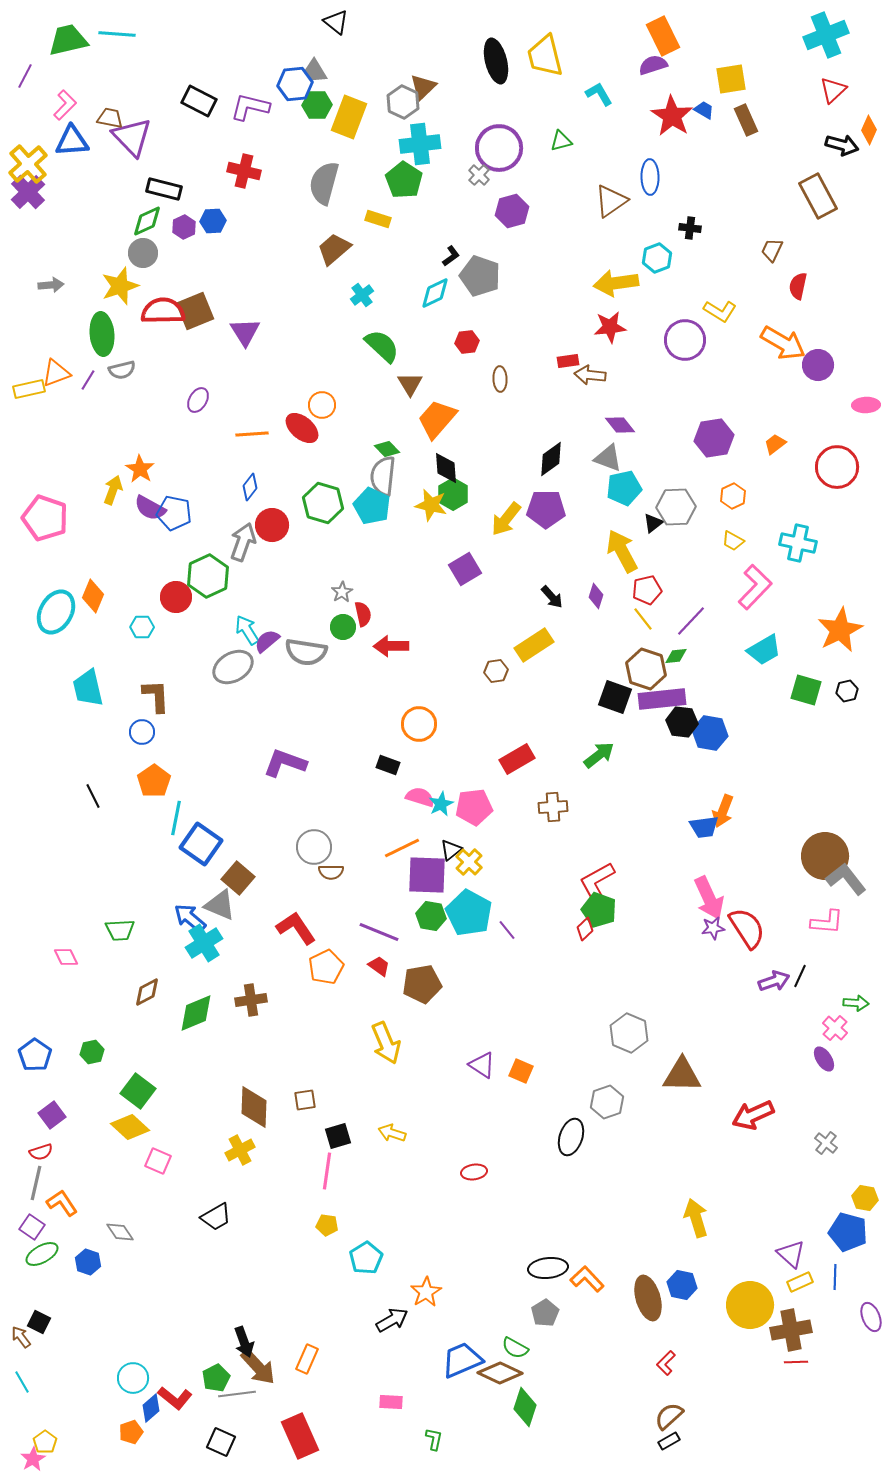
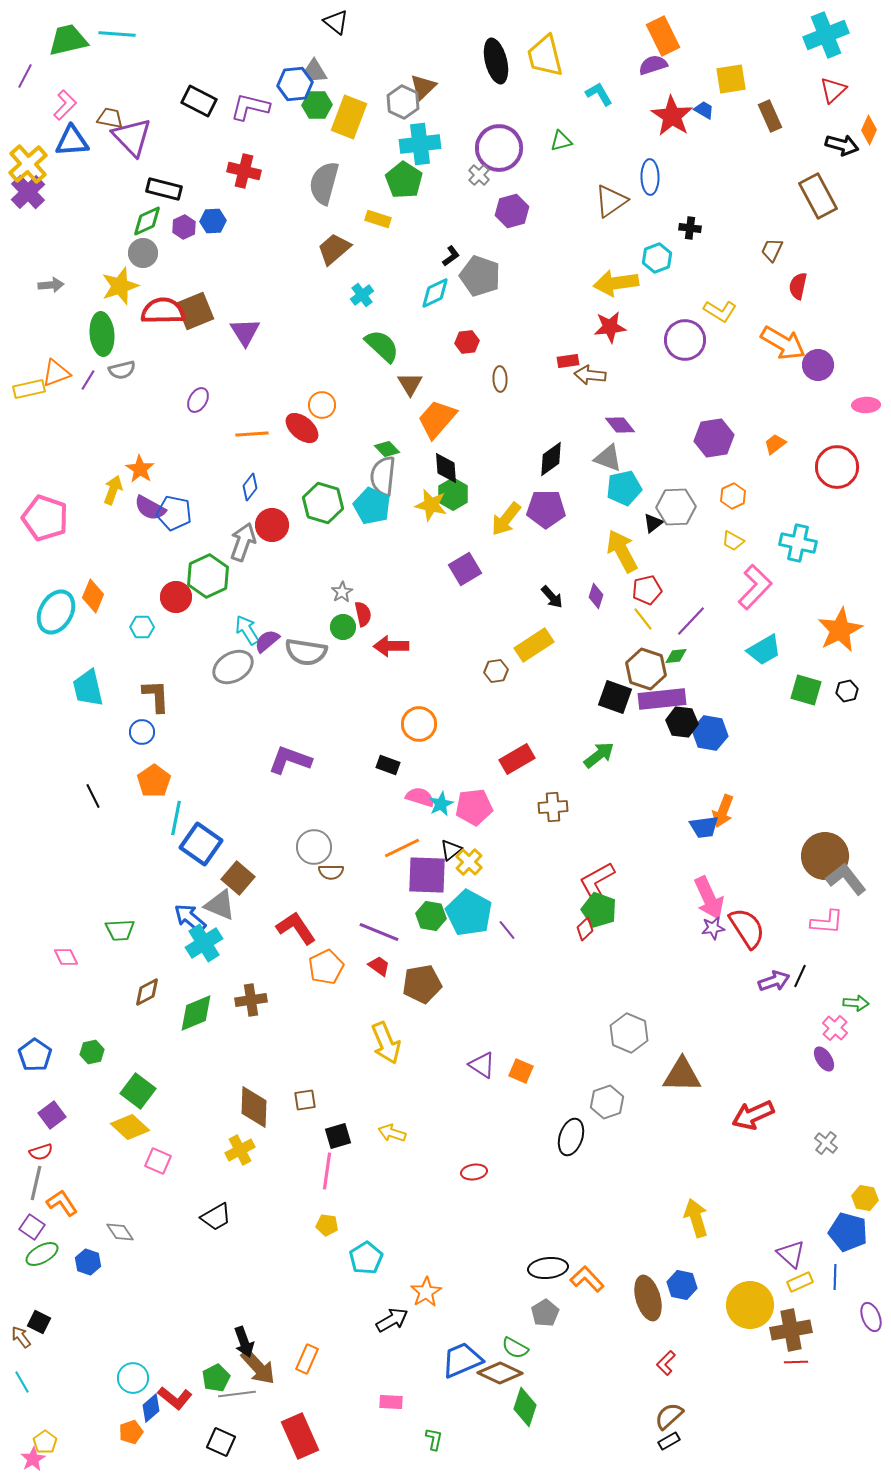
brown rectangle at (746, 120): moved 24 px right, 4 px up
purple L-shape at (285, 763): moved 5 px right, 3 px up
